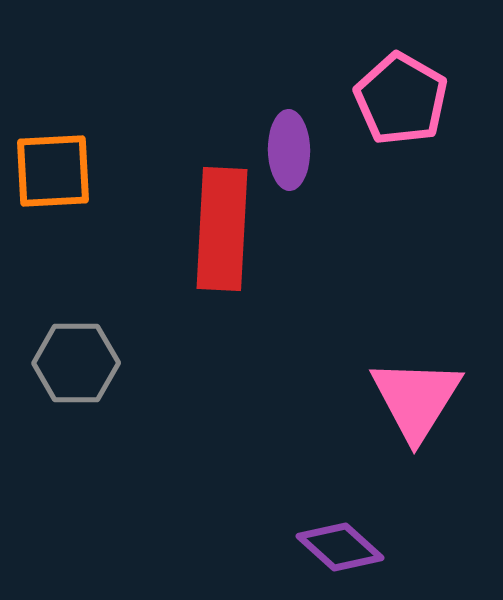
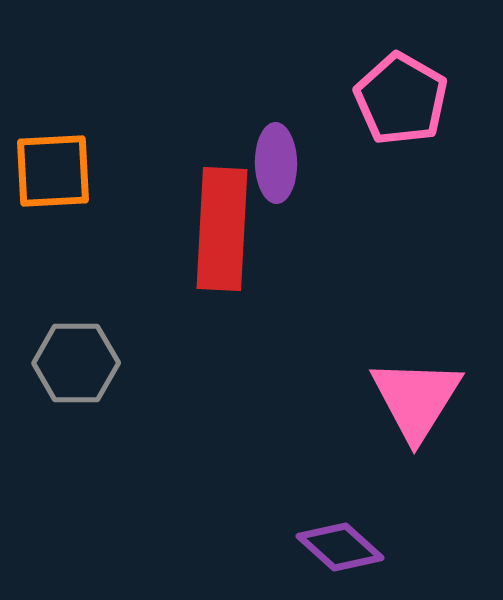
purple ellipse: moved 13 px left, 13 px down
